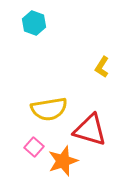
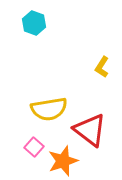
red triangle: rotated 21 degrees clockwise
